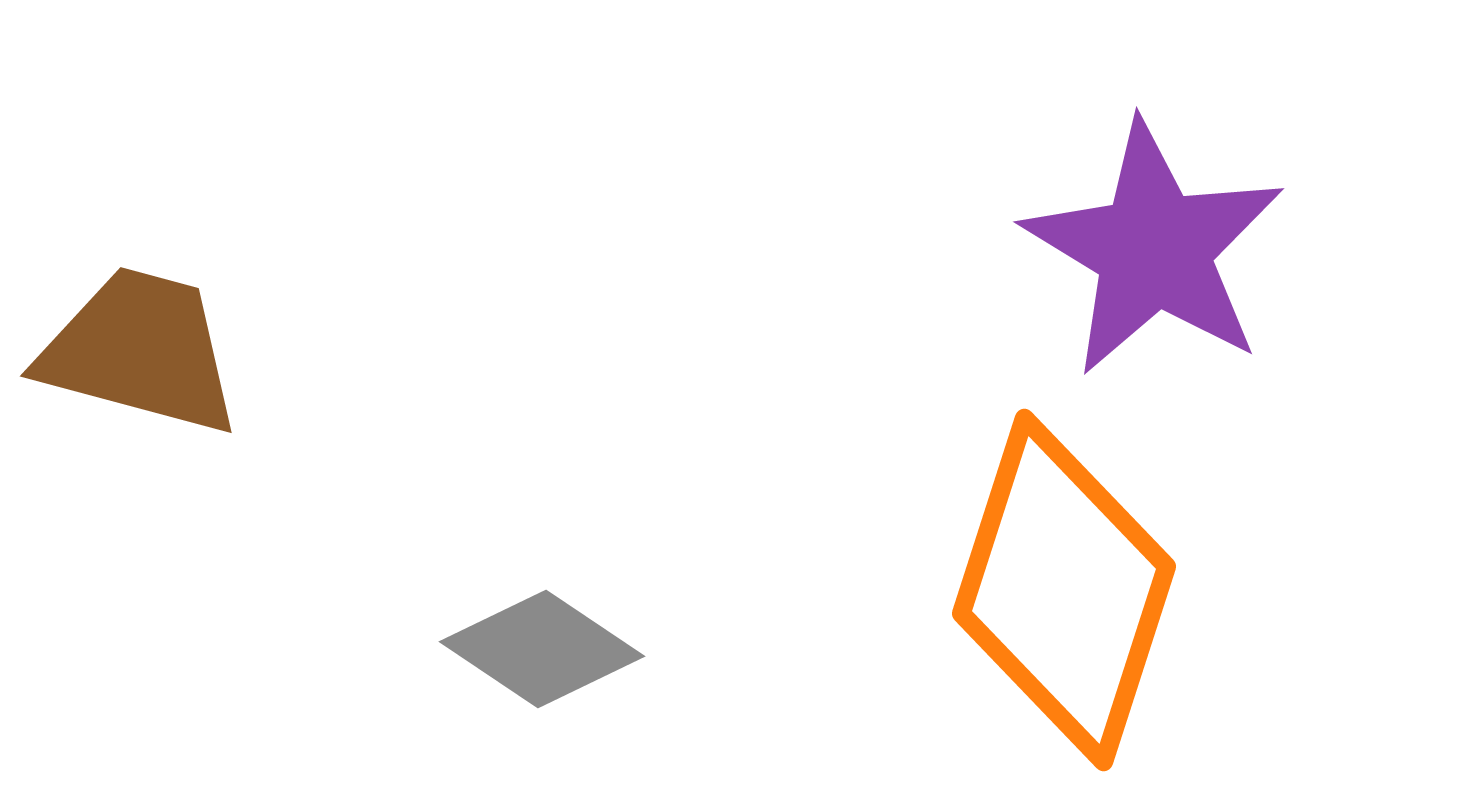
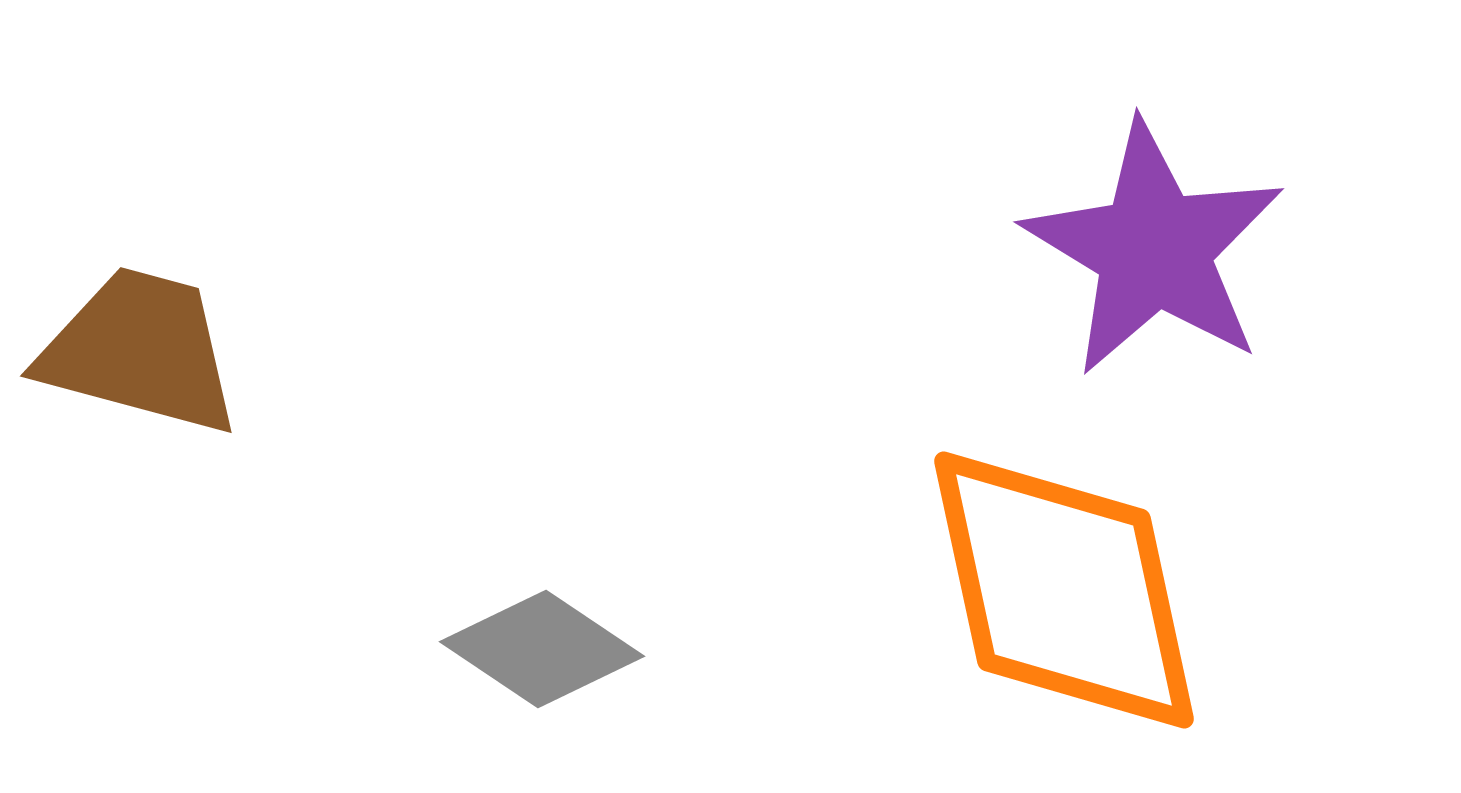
orange diamond: rotated 30 degrees counterclockwise
